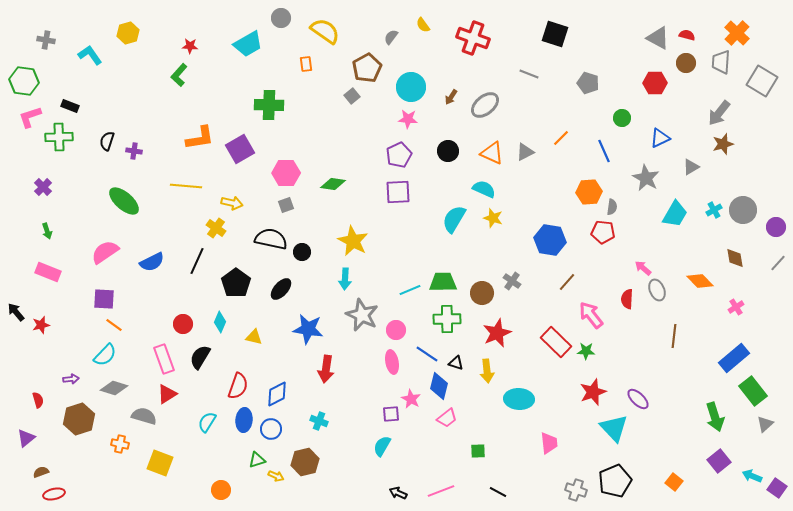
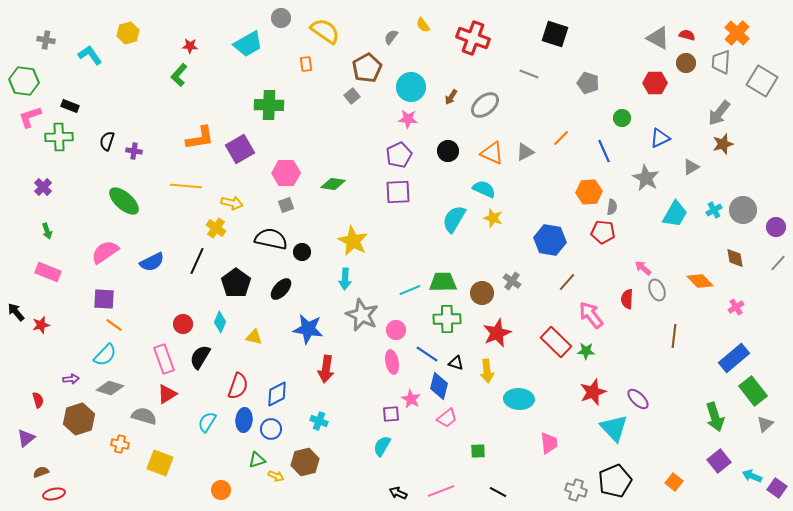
gray diamond at (114, 388): moved 4 px left
